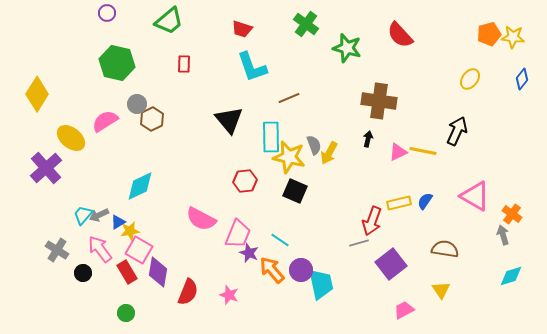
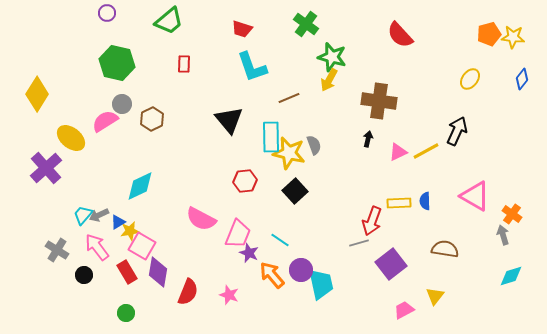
green star at (347, 48): moved 15 px left, 9 px down
gray circle at (137, 104): moved 15 px left
yellow line at (423, 151): moved 3 px right; rotated 40 degrees counterclockwise
yellow arrow at (329, 153): moved 73 px up
yellow star at (289, 157): moved 4 px up
black square at (295, 191): rotated 25 degrees clockwise
blue semicircle at (425, 201): rotated 36 degrees counterclockwise
yellow rectangle at (399, 203): rotated 10 degrees clockwise
pink arrow at (100, 249): moved 3 px left, 2 px up
pink square at (139, 250): moved 3 px right, 4 px up
orange arrow at (272, 270): moved 5 px down
black circle at (83, 273): moved 1 px right, 2 px down
yellow triangle at (441, 290): moved 6 px left, 6 px down; rotated 12 degrees clockwise
